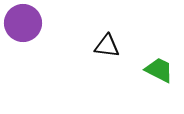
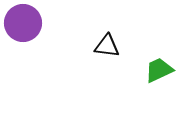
green trapezoid: rotated 52 degrees counterclockwise
